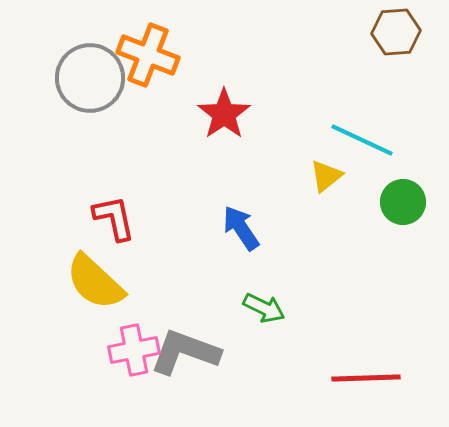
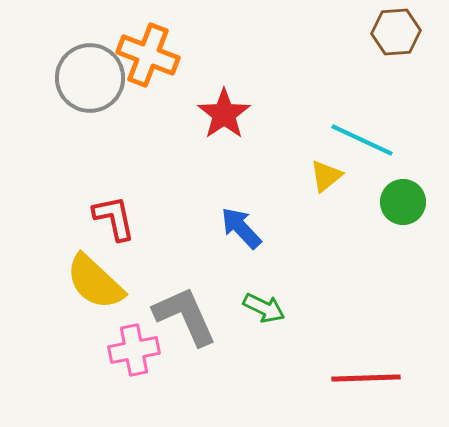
blue arrow: rotated 9 degrees counterclockwise
gray L-shape: moved 36 px up; rotated 46 degrees clockwise
